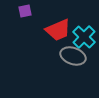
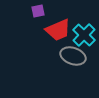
purple square: moved 13 px right
cyan cross: moved 2 px up
